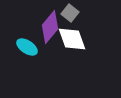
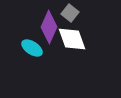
purple diamond: moved 1 px left; rotated 16 degrees counterclockwise
cyan ellipse: moved 5 px right, 1 px down
